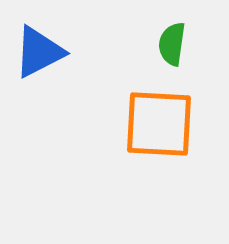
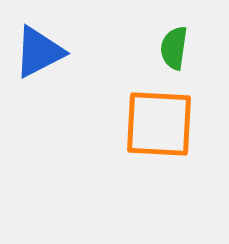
green semicircle: moved 2 px right, 4 px down
